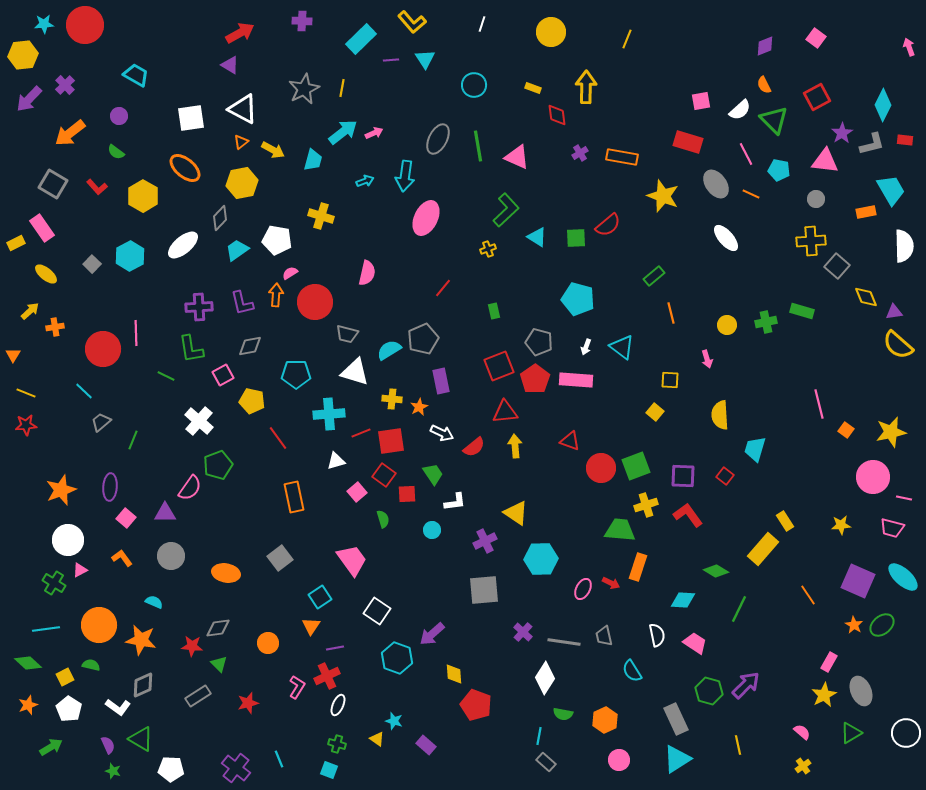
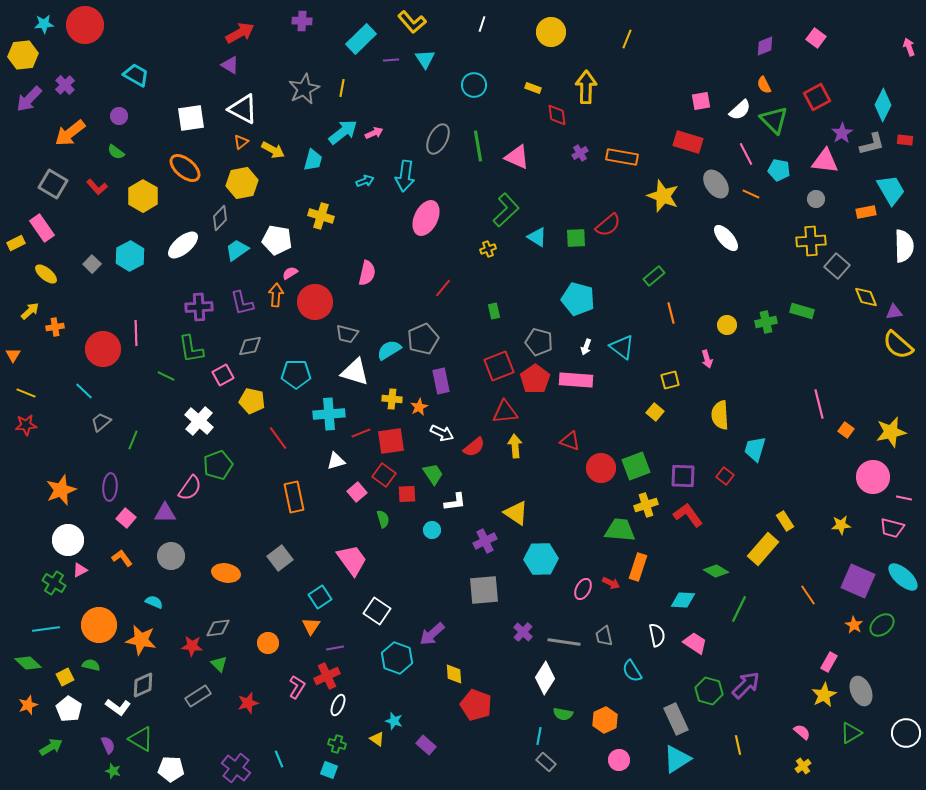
yellow square at (670, 380): rotated 18 degrees counterclockwise
